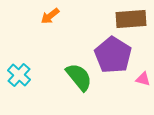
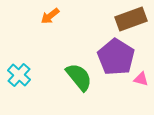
brown rectangle: rotated 16 degrees counterclockwise
purple pentagon: moved 3 px right, 2 px down
pink triangle: moved 2 px left
